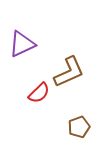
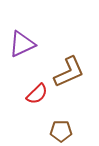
red semicircle: moved 2 px left, 1 px down
brown pentagon: moved 18 px left, 4 px down; rotated 20 degrees clockwise
